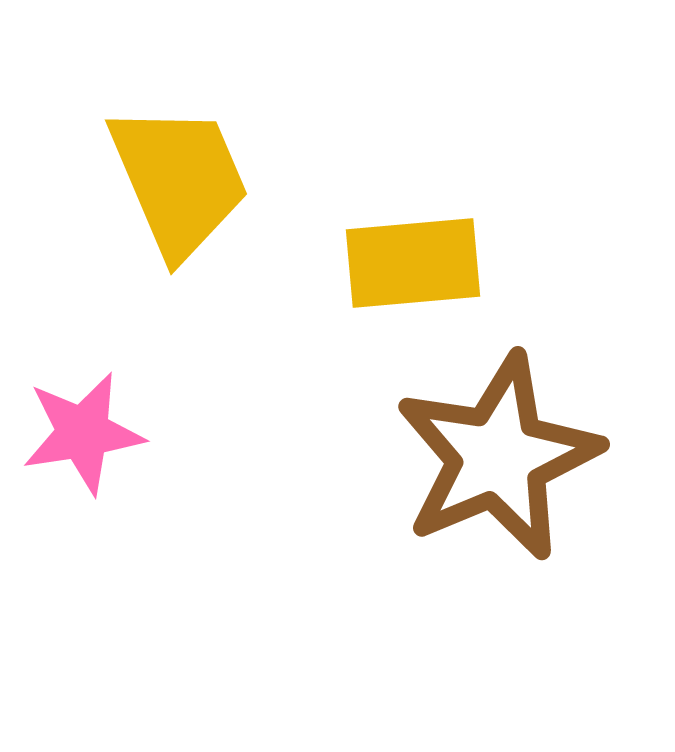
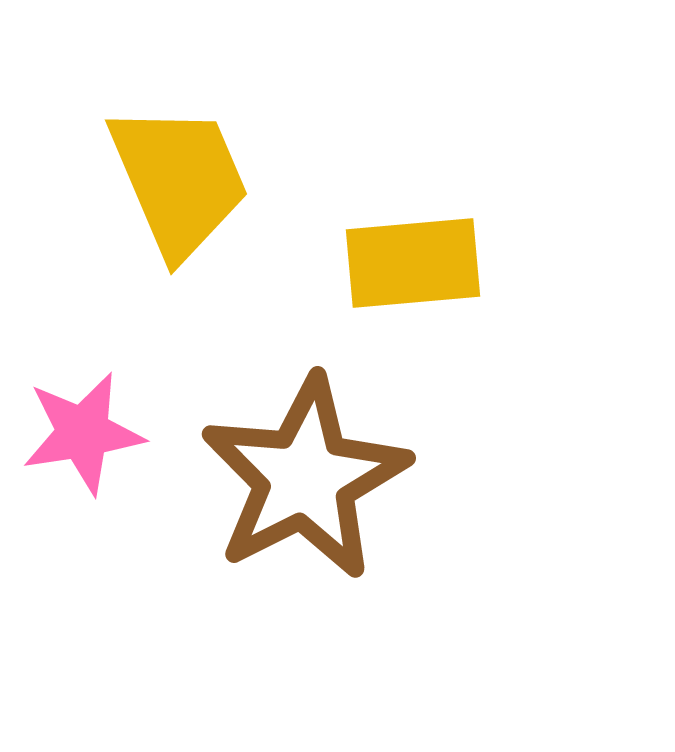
brown star: moved 193 px left, 21 px down; rotated 4 degrees counterclockwise
